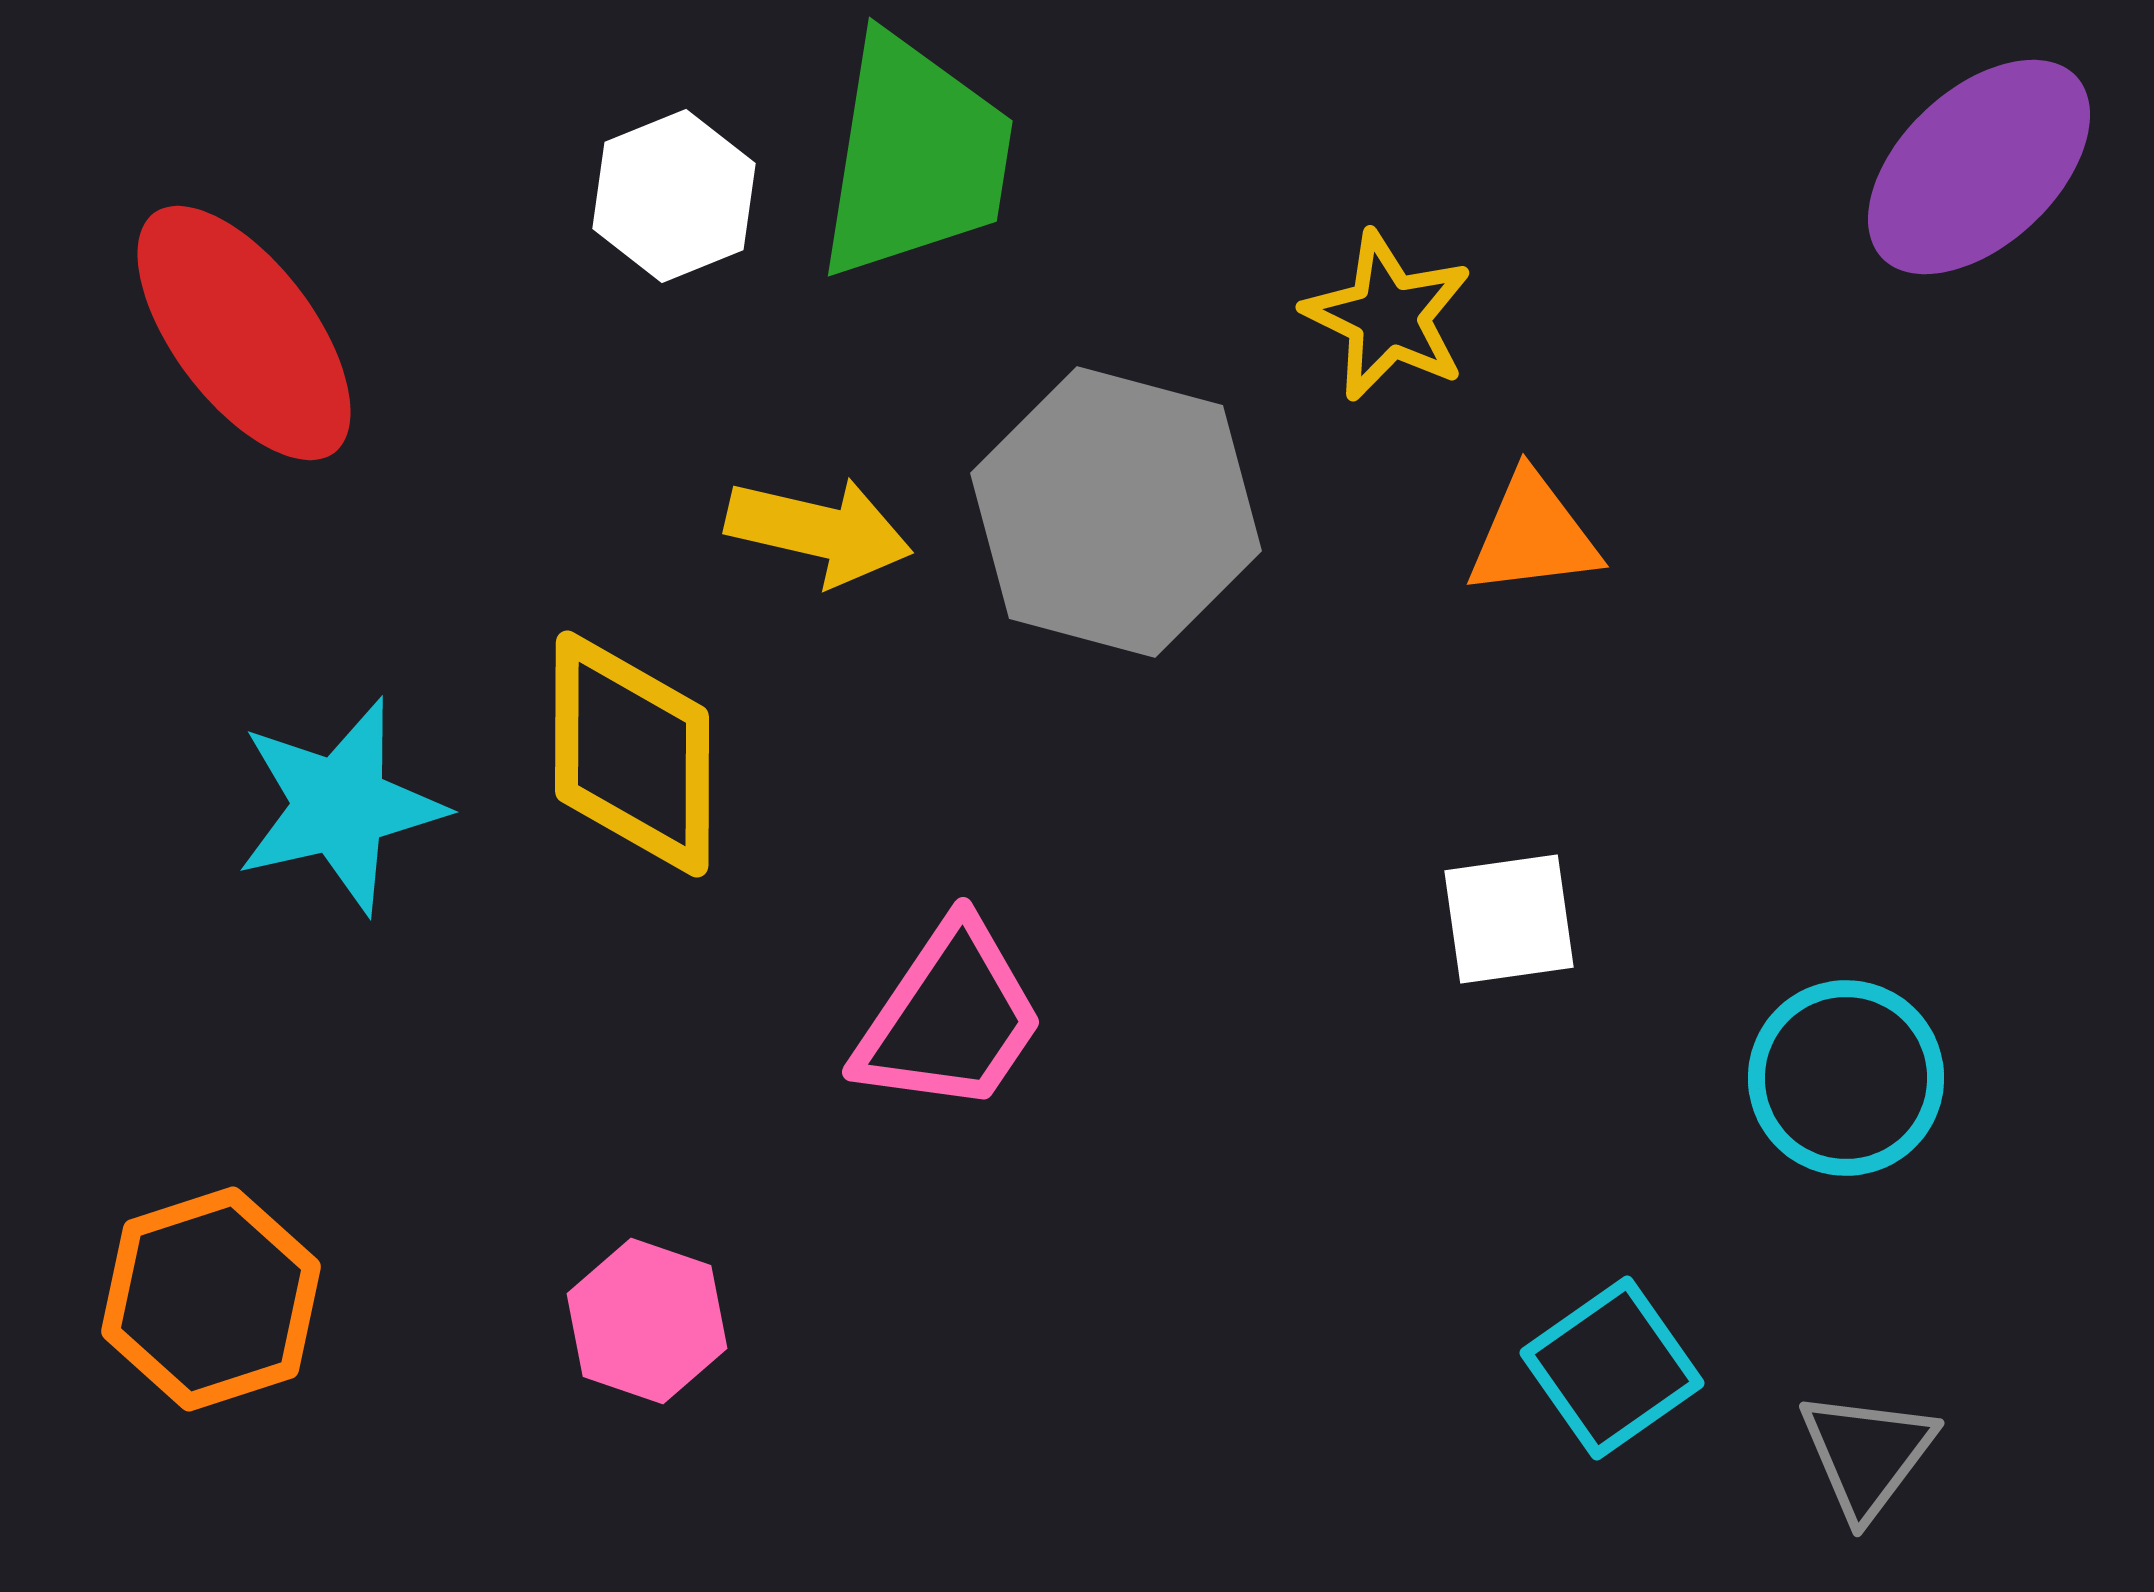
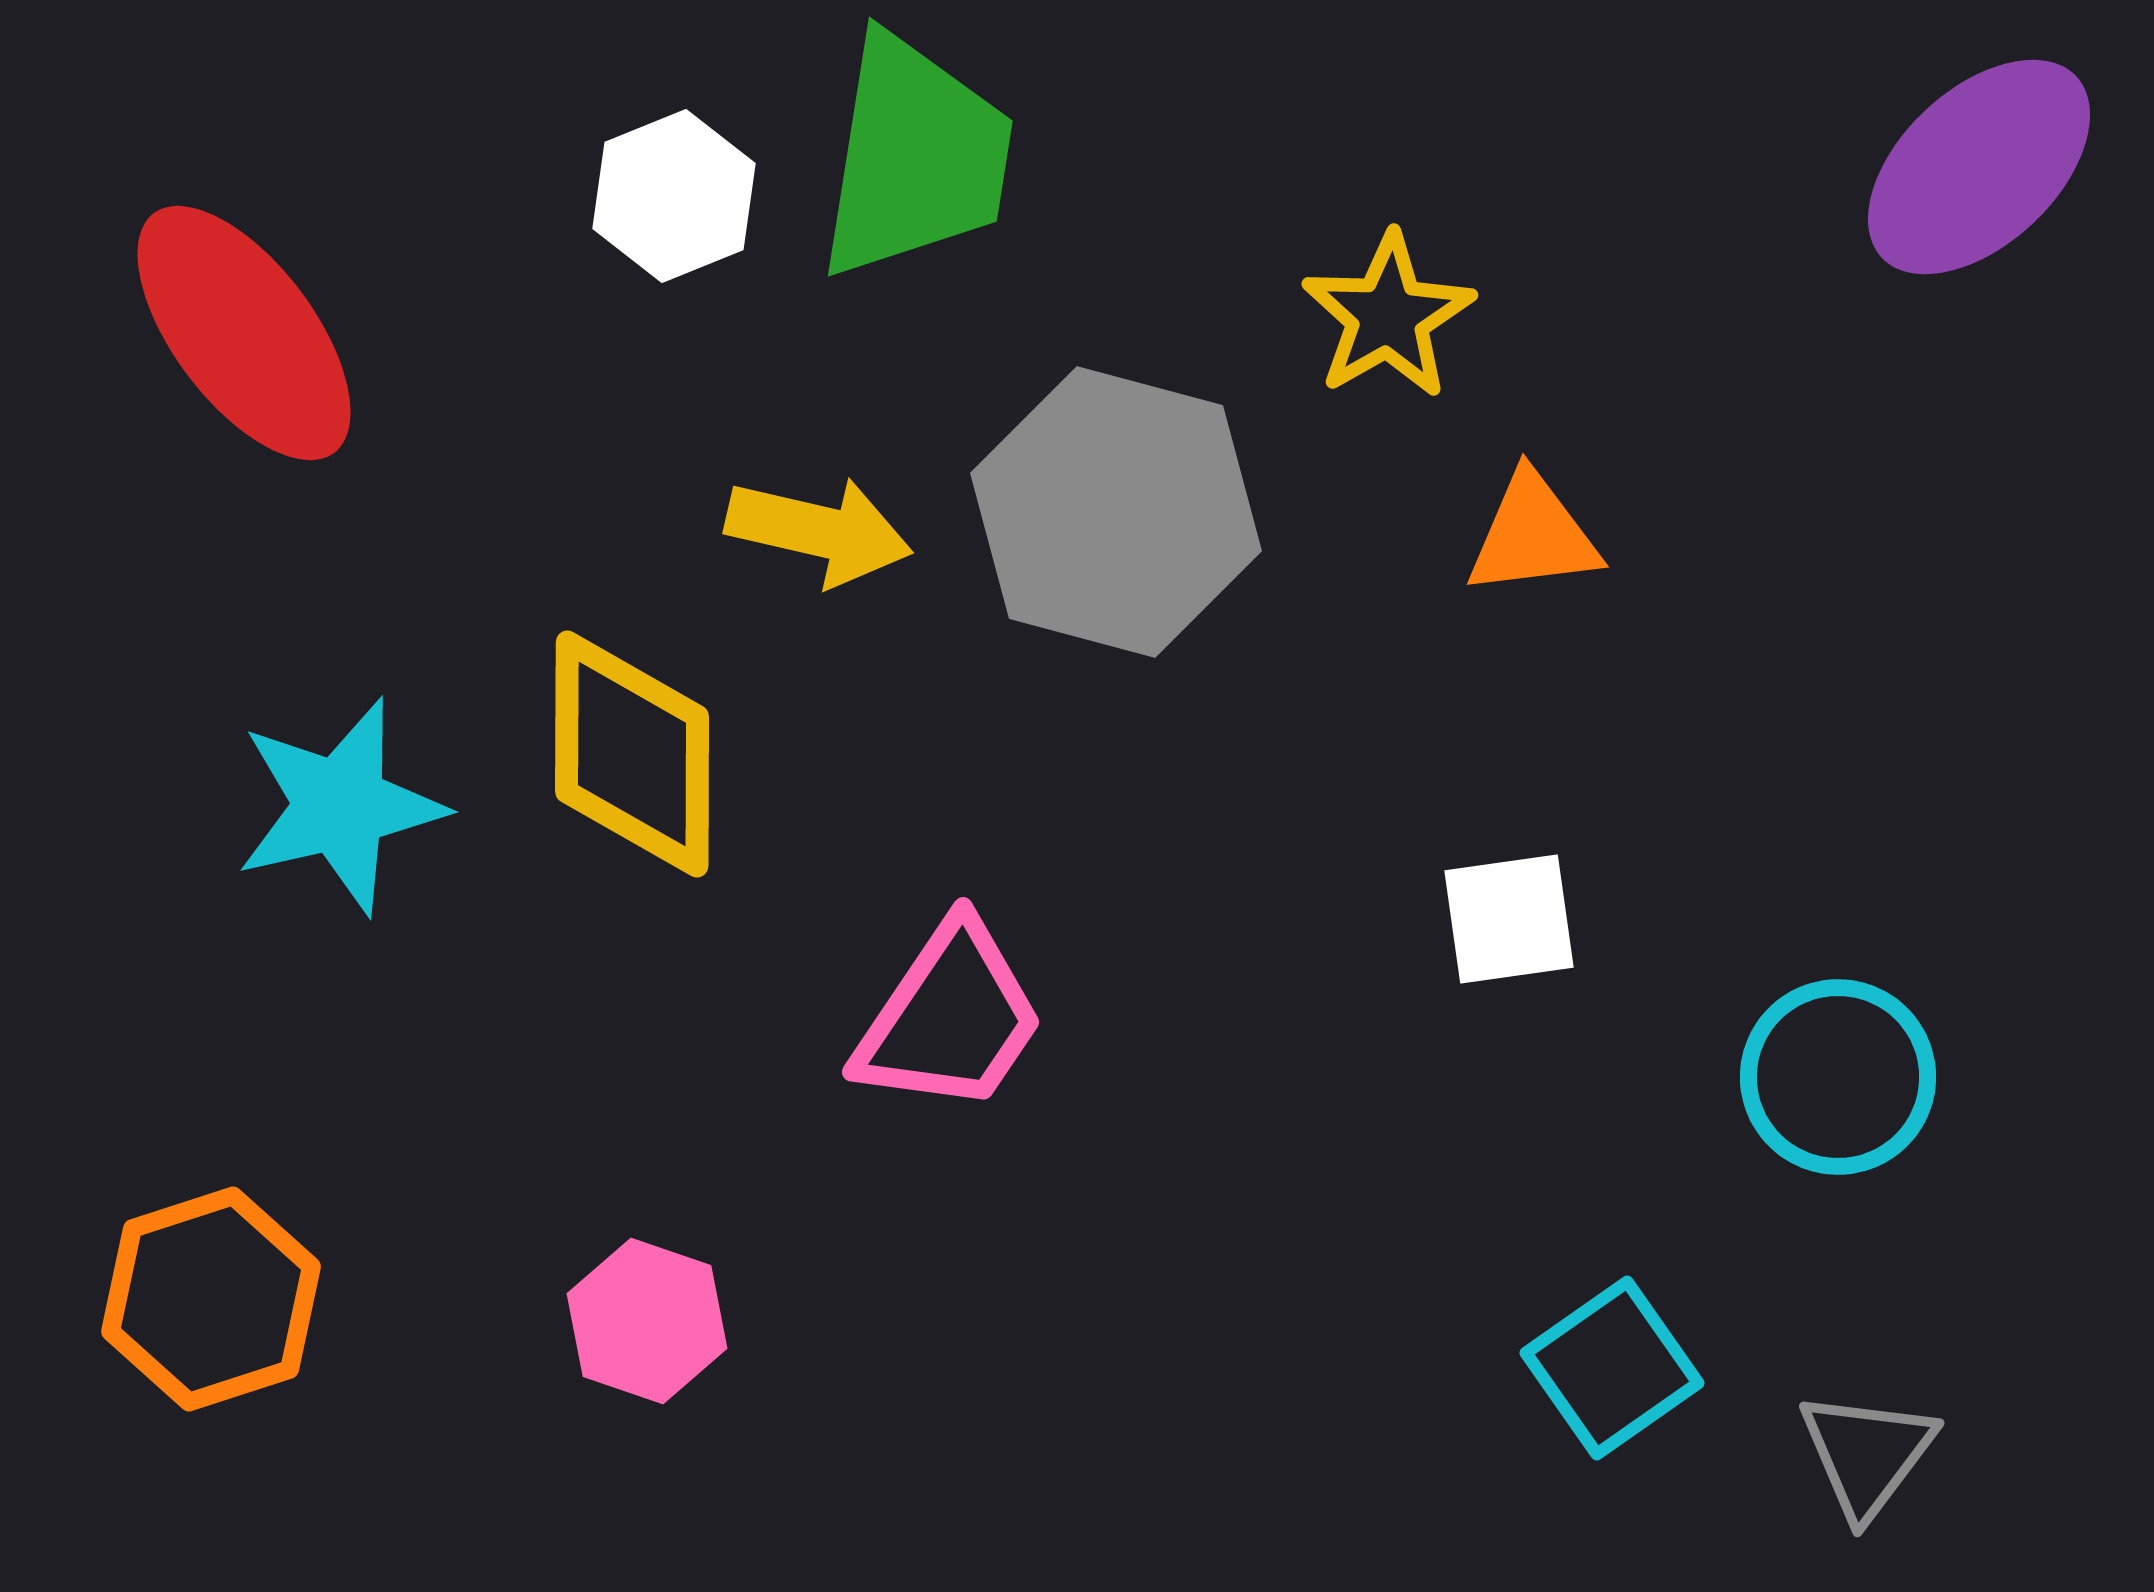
yellow star: rotated 16 degrees clockwise
cyan circle: moved 8 px left, 1 px up
